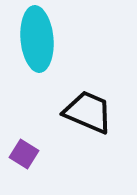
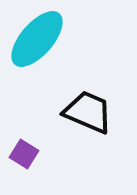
cyan ellipse: rotated 46 degrees clockwise
